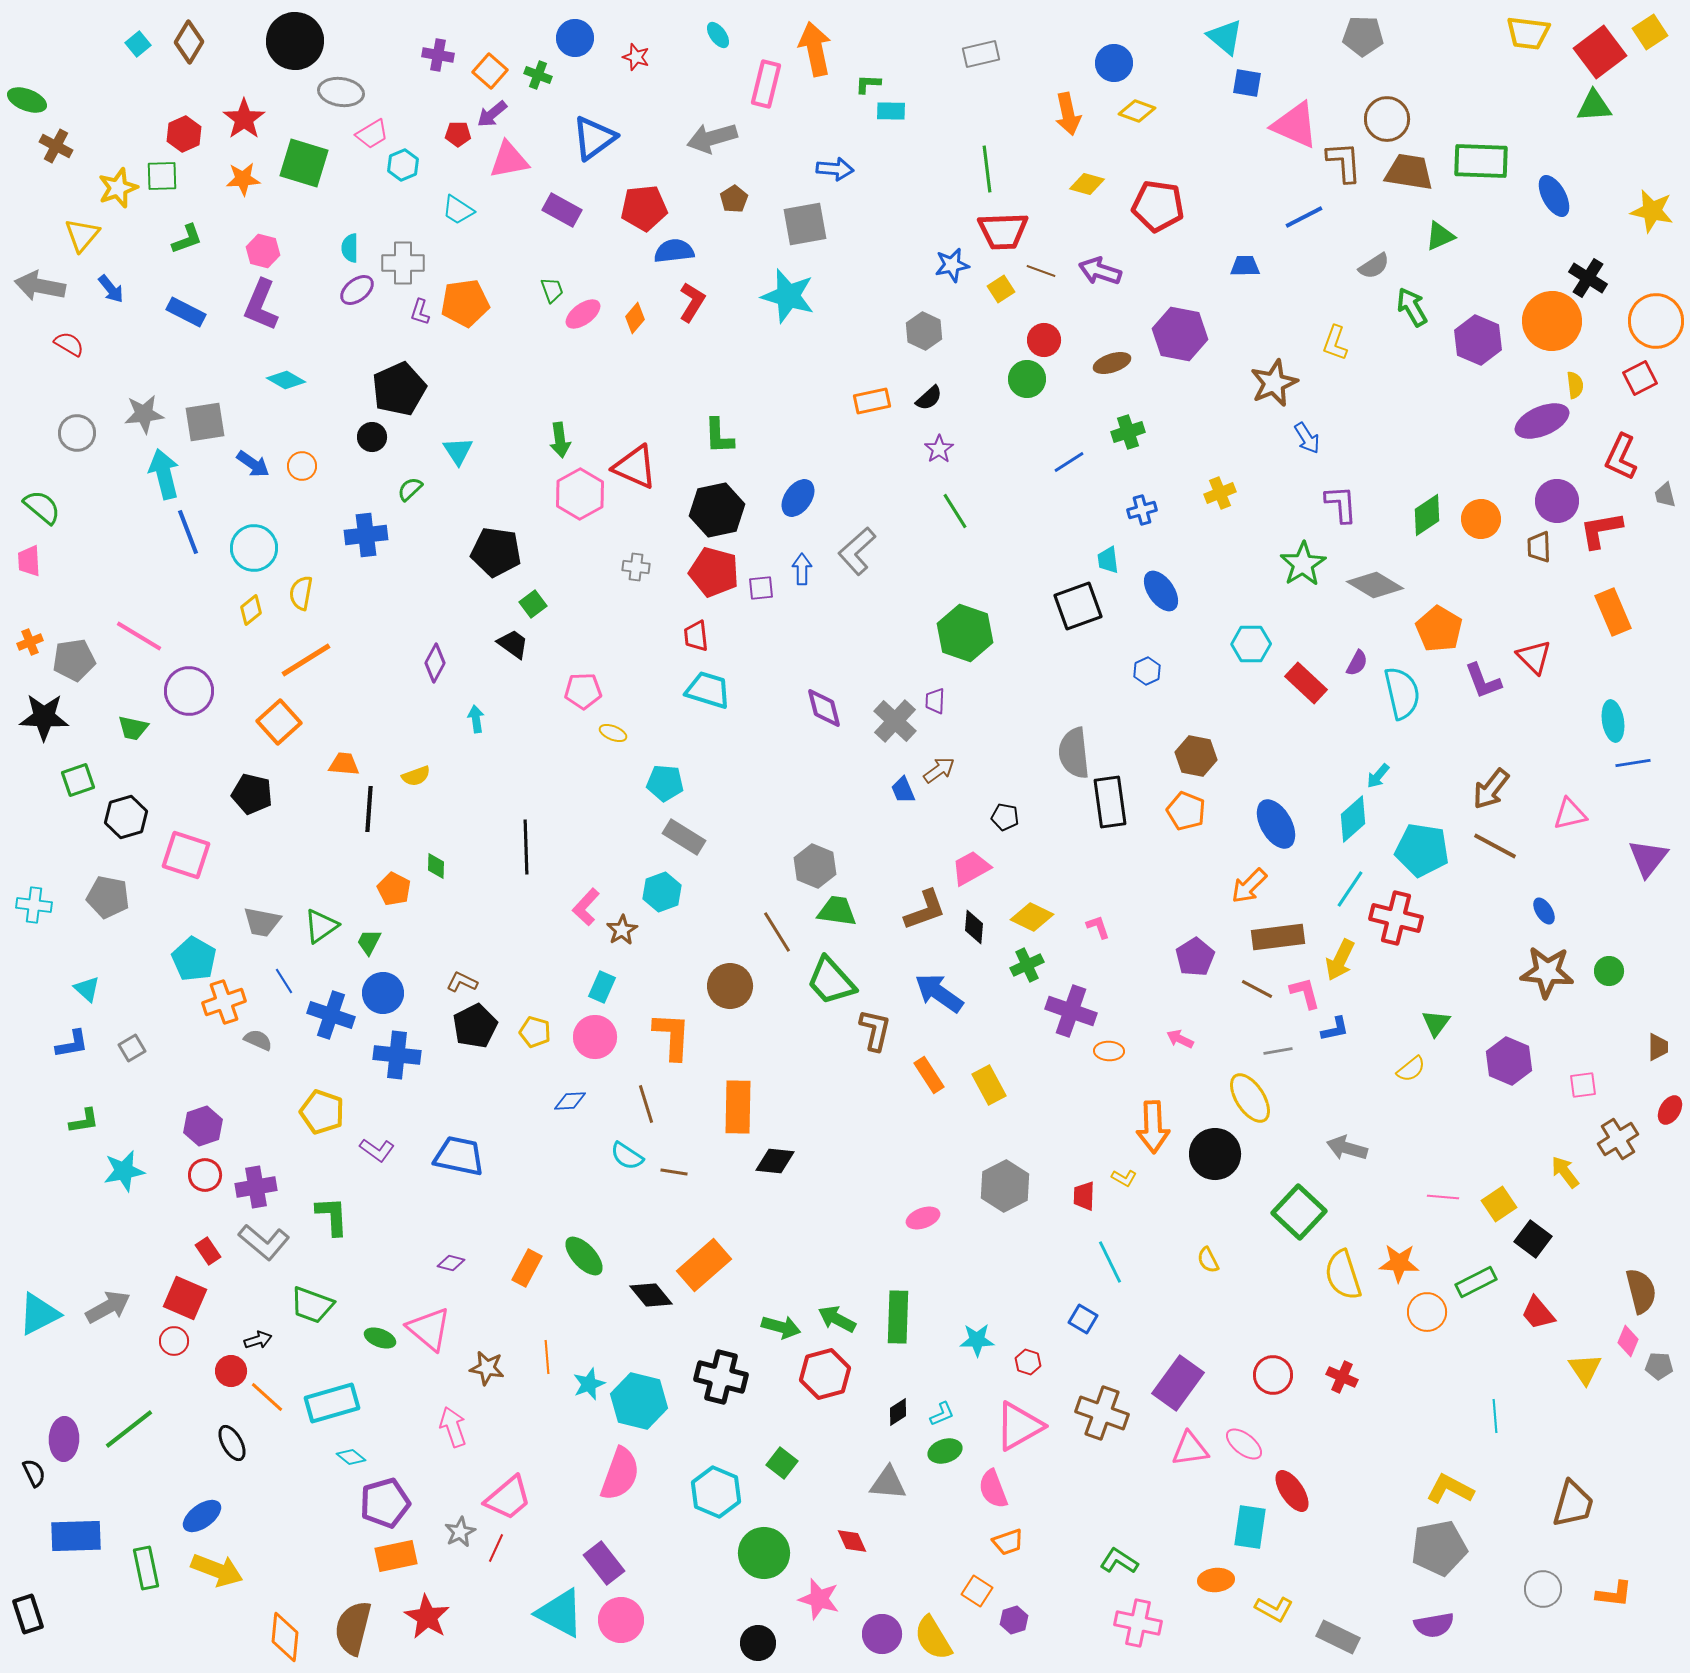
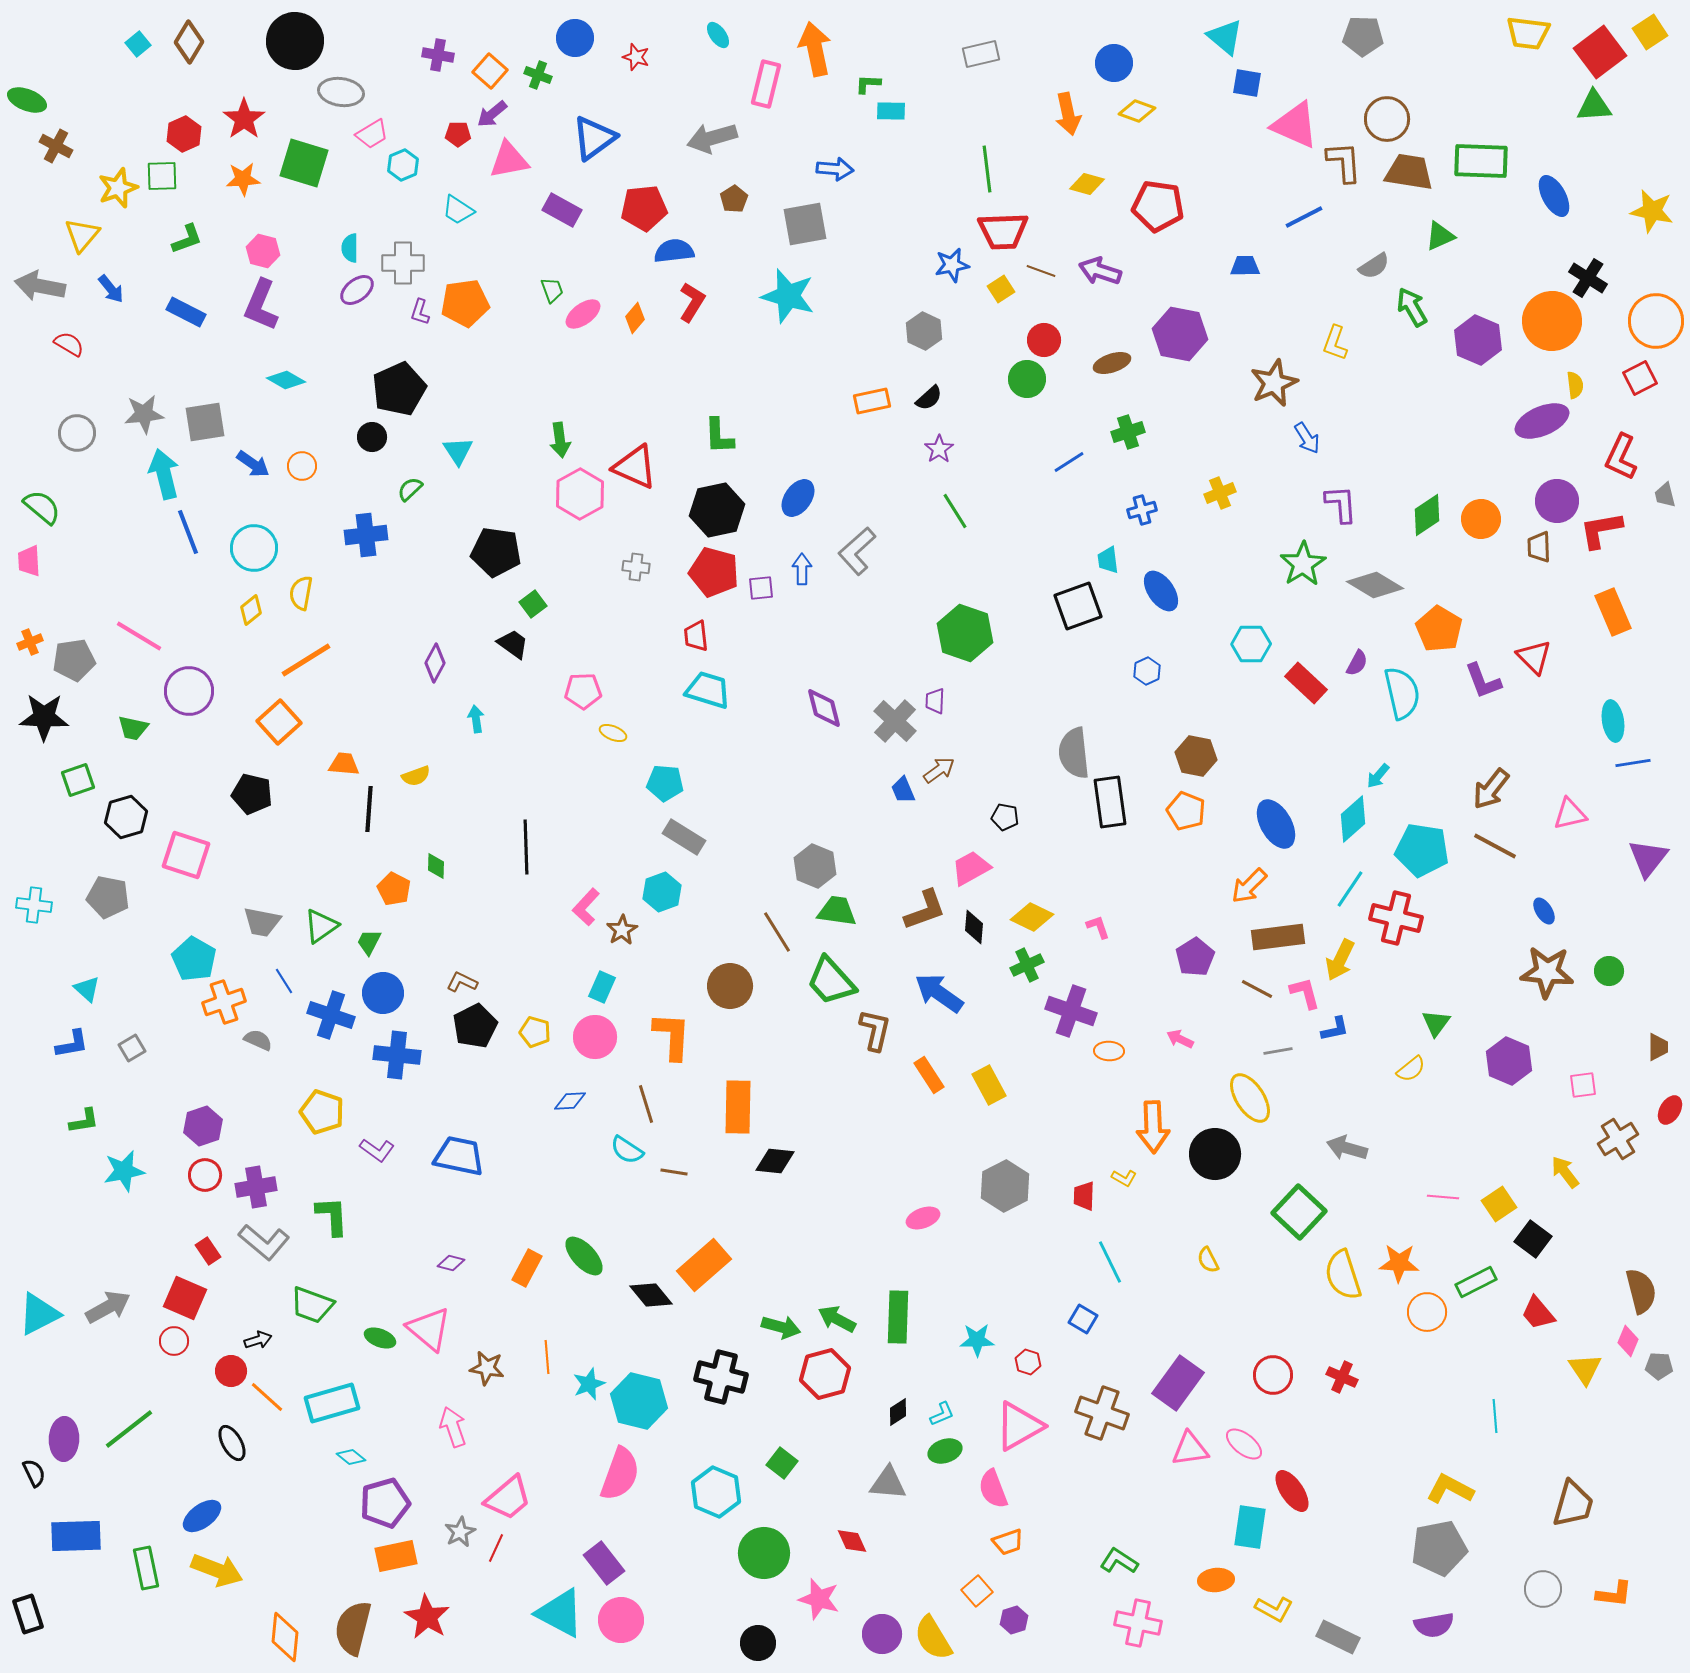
cyan semicircle at (627, 1156): moved 6 px up
orange square at (977, 1591): rotated 16 degrees clockwise
